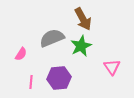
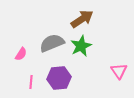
brown arrow: moved 1 px left; rotated 95 degrees counterclockwise
gray semicircle: moved 5 px down
pink triangle: moved 7 px right, 4 px down
